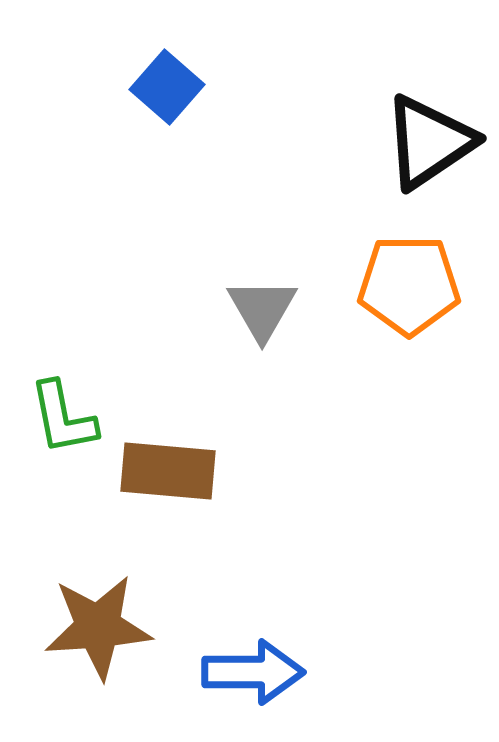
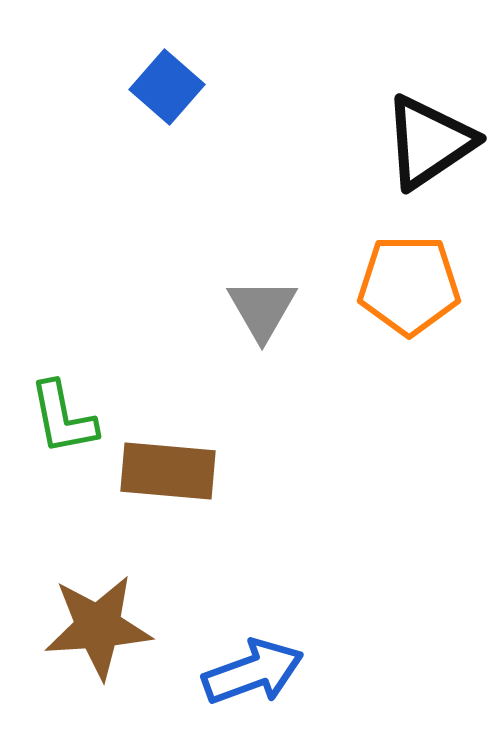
blue arrow: rotated 20 degrees counterclockwise
